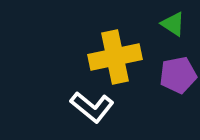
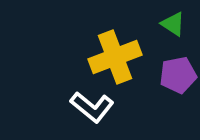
yellow cross: rotated 9 degrees counterclockwise
